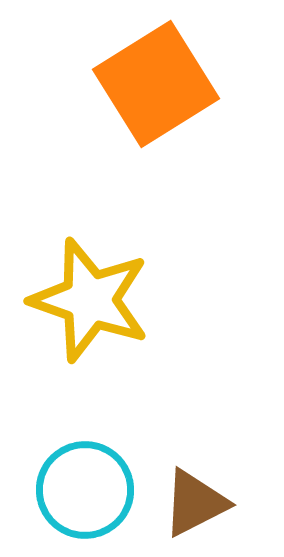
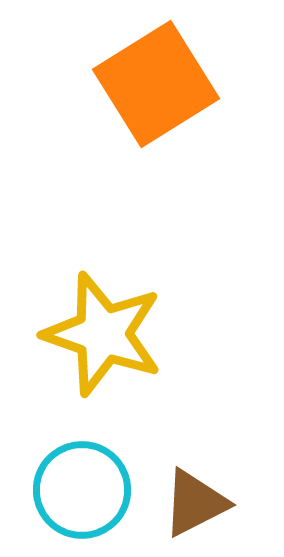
yellow star: moved 13 px right, 34 px down
cyan circle: moved 3 px left
